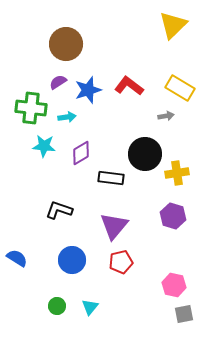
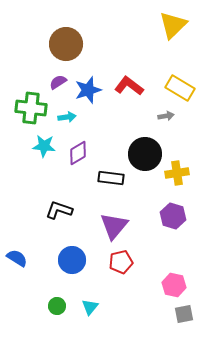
purple diamond: moved 3 px left
